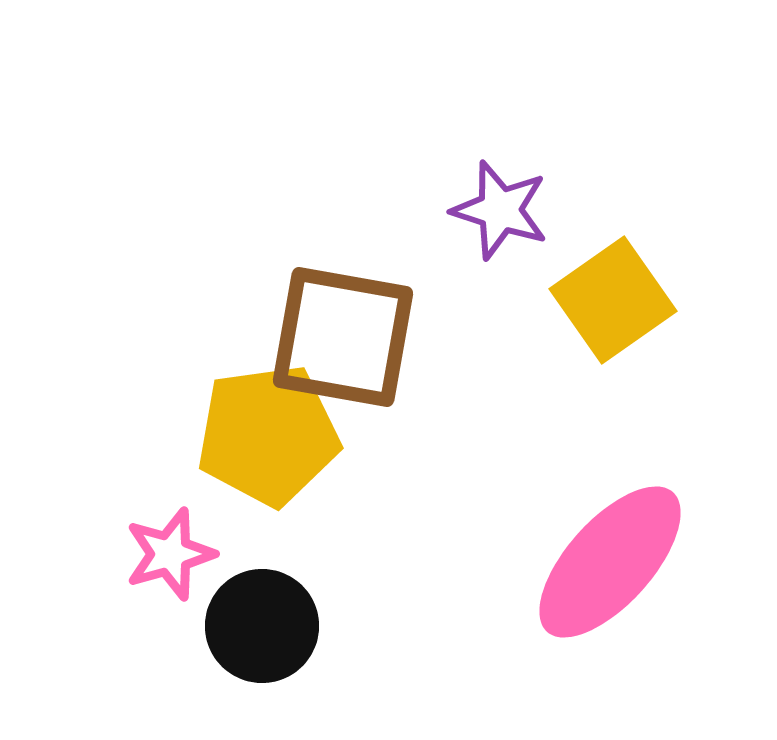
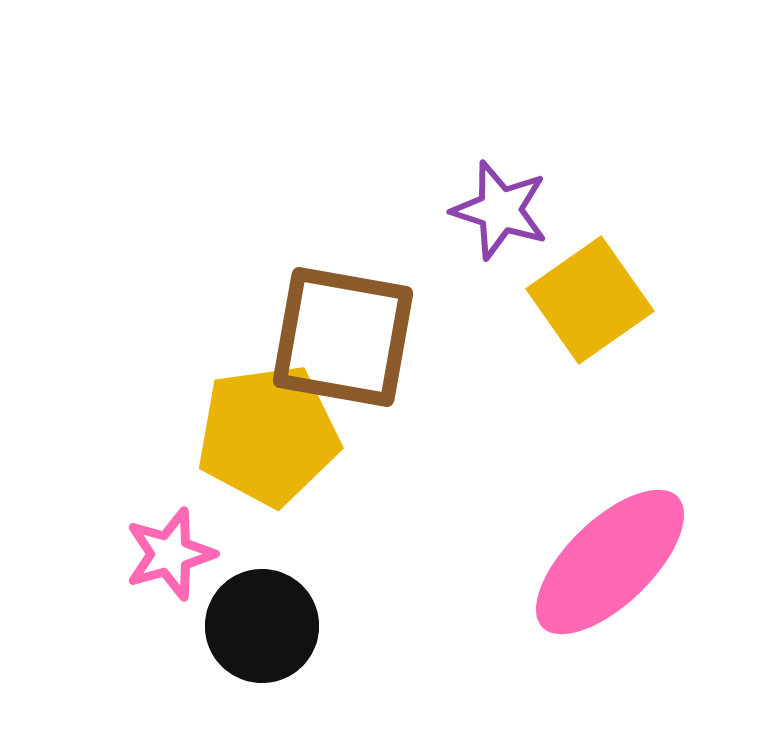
yellow square: moved 23 px left
pink ellipse: rotated 4 degrees clockwise
